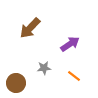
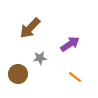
gray star: moved 4 px left, 10 px up
orange line: moved 1 px right, 1 px down
brown circle: moved 2 px right, 9 px up
